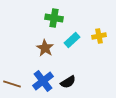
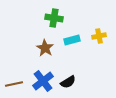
cyan rectangle: rotated 28 degrees clockwise
brown line: moved 2 px right; rotated 30 degrees counterclockwise
